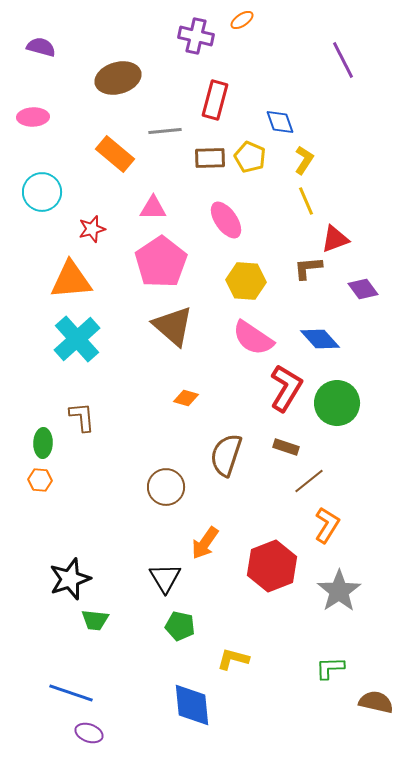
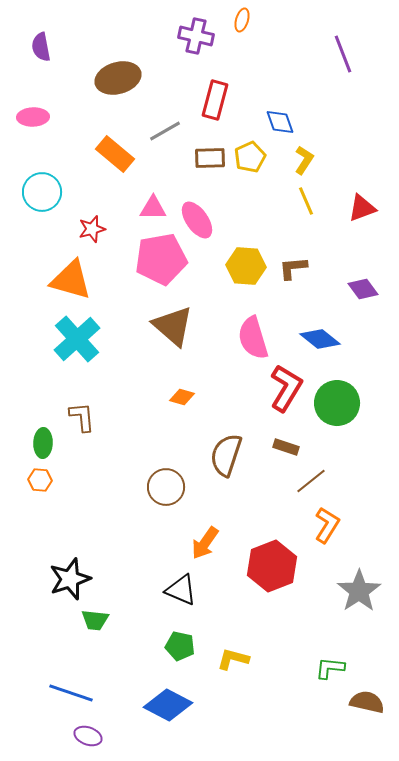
orange ellipse at (242, 20): rotated 40 degrees counterclockwise
purple semicircle at (41, 47): rotated 116 degrees counterclockwise
purple line at (343, 60): moved 6 px up; rotated 6 degrees clockwise
gray line at (165, 131): rotated 24 degrees counterclockwise
yellow pentagon at (250, 157): rotated 24 degrees clockwise
pink ellipse at (226, 220): moved 29 px left
red triangle at (335, 239): moved 27 px right, 31 px up
pink pentagon at (161, 262): moved 3 px up; rotated 24 degrees clockwise
brown L-shape at (308, 268): moved 15 px left
orange triangle at (71, 280): rotated 21 degrees clockwise
yellow hexagon at (246, 281): moved 15 px up
pink semicircle at (253, 338): rotated 39 degrees clockwise
blue diamond at (320, 339): rotated 9 degrees counterclockwise
orange diamond at (186, 398): moved 4 px left, 1 px up
brown line at (309, 481): moved 2 px right
black triangle at (165, 578): moved 16 px right, 12 px down; rotated 36 degrees counterclockwise
gray star at (339, 591): moved 20 px right
green pentagon at (180, 626): moved 20 px down
green L-shape at (330, 668): rotated 8 degrees clockwise
brown semicircle at (376, 702): moved 9 px left
blue diamond at (192, 705): moved 24 px left; rotated 57 degrees counterclockwise
purple ellipse at (89, 733): moved 1 px left, 3 px down
